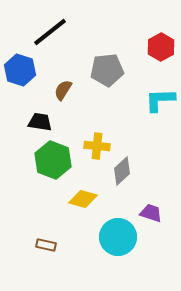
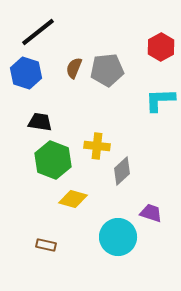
black line: moved 12 px left
blue hexagon: moved 6 px right, 3 px down
brown semicircle: moved 11 px right, 22 px up; rotated 10 degrees counterclockwise
yellow diamond: moved 10 px left
